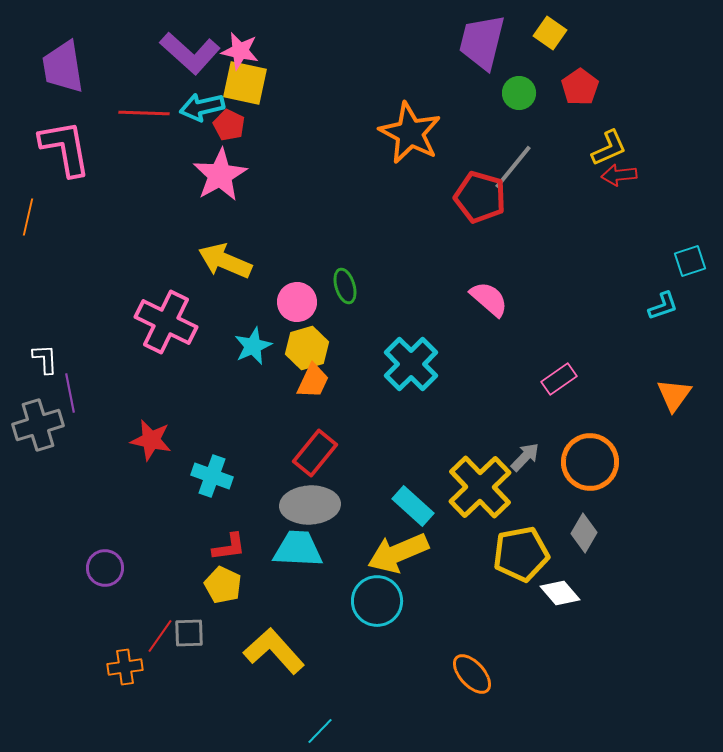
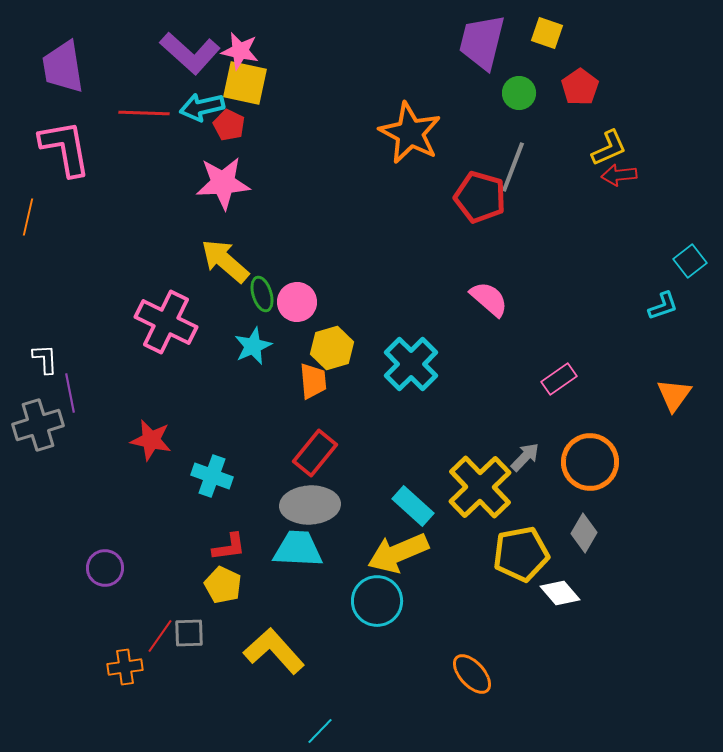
yellow square at (550, 33): moved 3 px left; rotated 16 degrees counterclockwise
gray line at (513, 167): rotated 18 degrees counterclockwise
pink star at (220, 175): moved 3 px right, 8 px down; rotated 26 degrees clockwise
yellow arrow at (225, 261): rotated 18 degrees clockwise
cyan square at (690, 261): rotated 20 degrees counterclockwise
green ellipse at (345, 286): moved 83 px left, 8 px down
yellow hexagon at (307, 348): moved 25 px right
orange trapezoid at (313, 381): rotated 30 degrees counterclockwise
